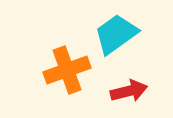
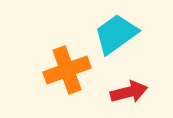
red arrow: moved 1 px down
